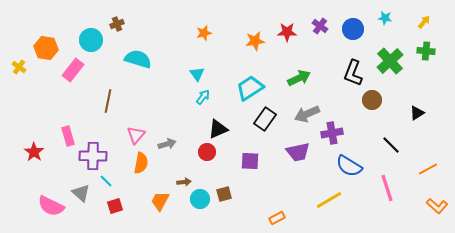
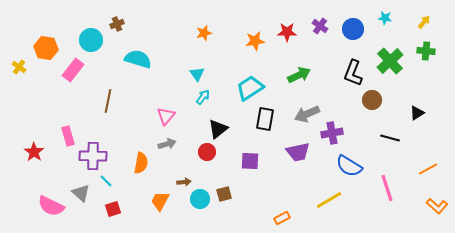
green arrow at (299, 78): moved 3 px up
black rectangle at (265, 119): rotated 25 degrees counterclockwise
black triangle at (218, 129): rotated 15 degrees counterclockwise
pink triangle at (136, 135): moved 30 px right, 19 px up
black line at (391, 145): moved 1 px left, 7 px up; rotated 30 degrees counterclockwise
red square at (115, 206): moved 2 px left, 3 px down
orange rectangle at (277, 218): moved 5 px right
